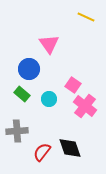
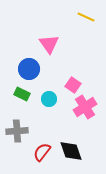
green rectangle: rotated 14 degrees counterclockwise
pink cross: moved 1 px down; rotated 20 degrees clockwise
black diamond: moved 1 px right, 3 px down
